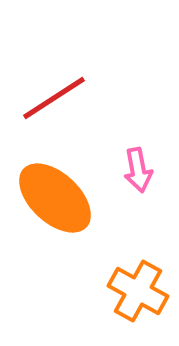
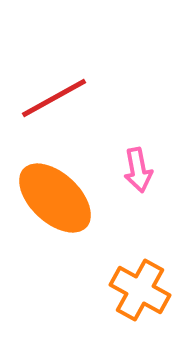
red line: rotated 4 degrees clockwise
orange cross: moved 2 px right, 1 px up
